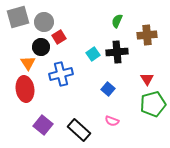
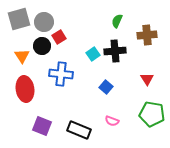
gray square: moved 1 px right, 2 px down
black circle: moved 1 px right, 1 px up
black cross: moved 2 px left, 1 px up
orange triangle: moved 6 px left, 7 px up
blue cross: rotated 20 degrees clockwise
blue square: moved 2 px left, 2 px up
green pentagon: moved 1 px left, 10 px down; rotated 25 degrees clockwise
purple square: moved 1 px left, 1 px down; rotated 18 degrees counterclockwise
black rectangle: rotated 20 degrees counterclockwise
